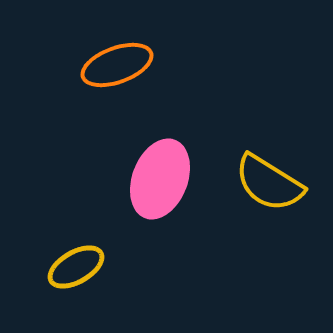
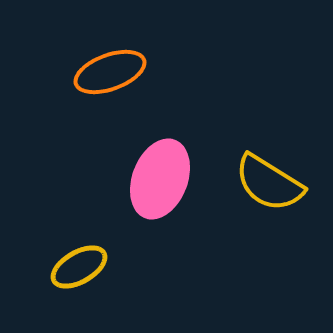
orange ellipse: moved 7 px left, 7 px down
yellow ellipse: moved 3 px right
